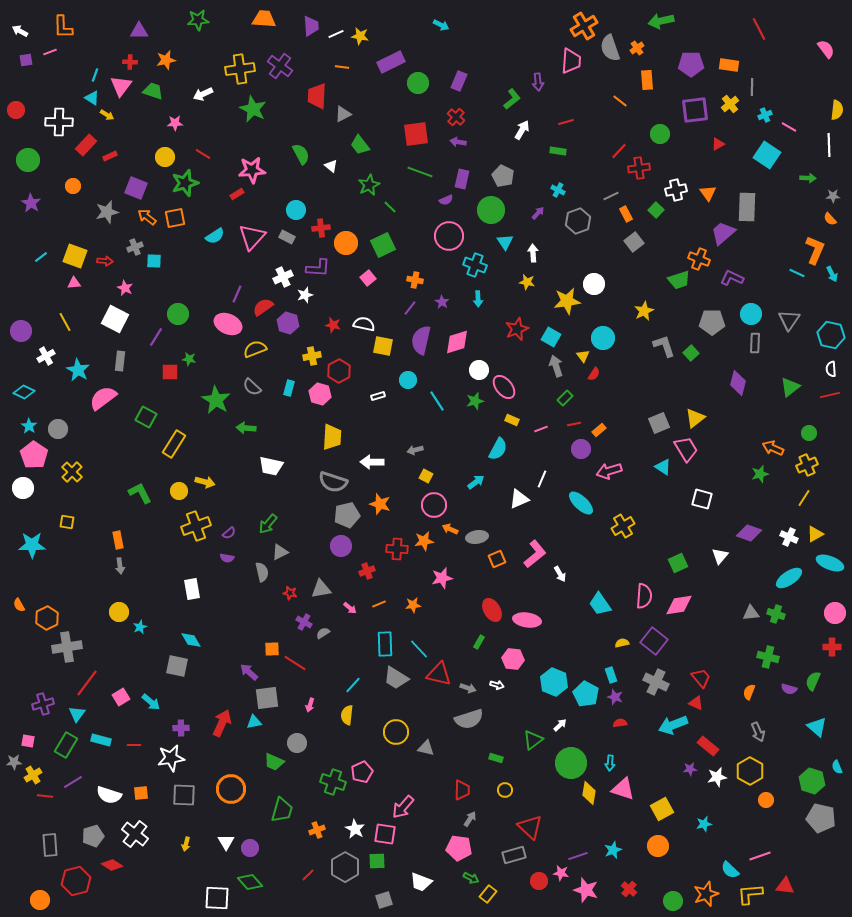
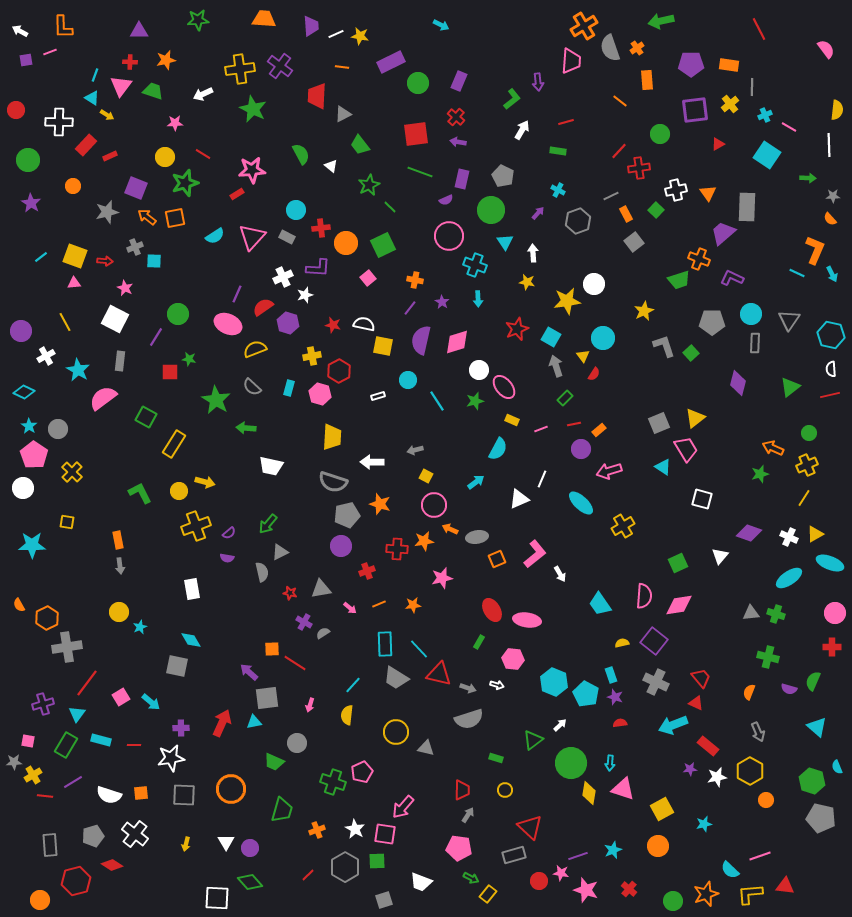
gray arrow at (470, 819): moved 2 px left, 4 px up
